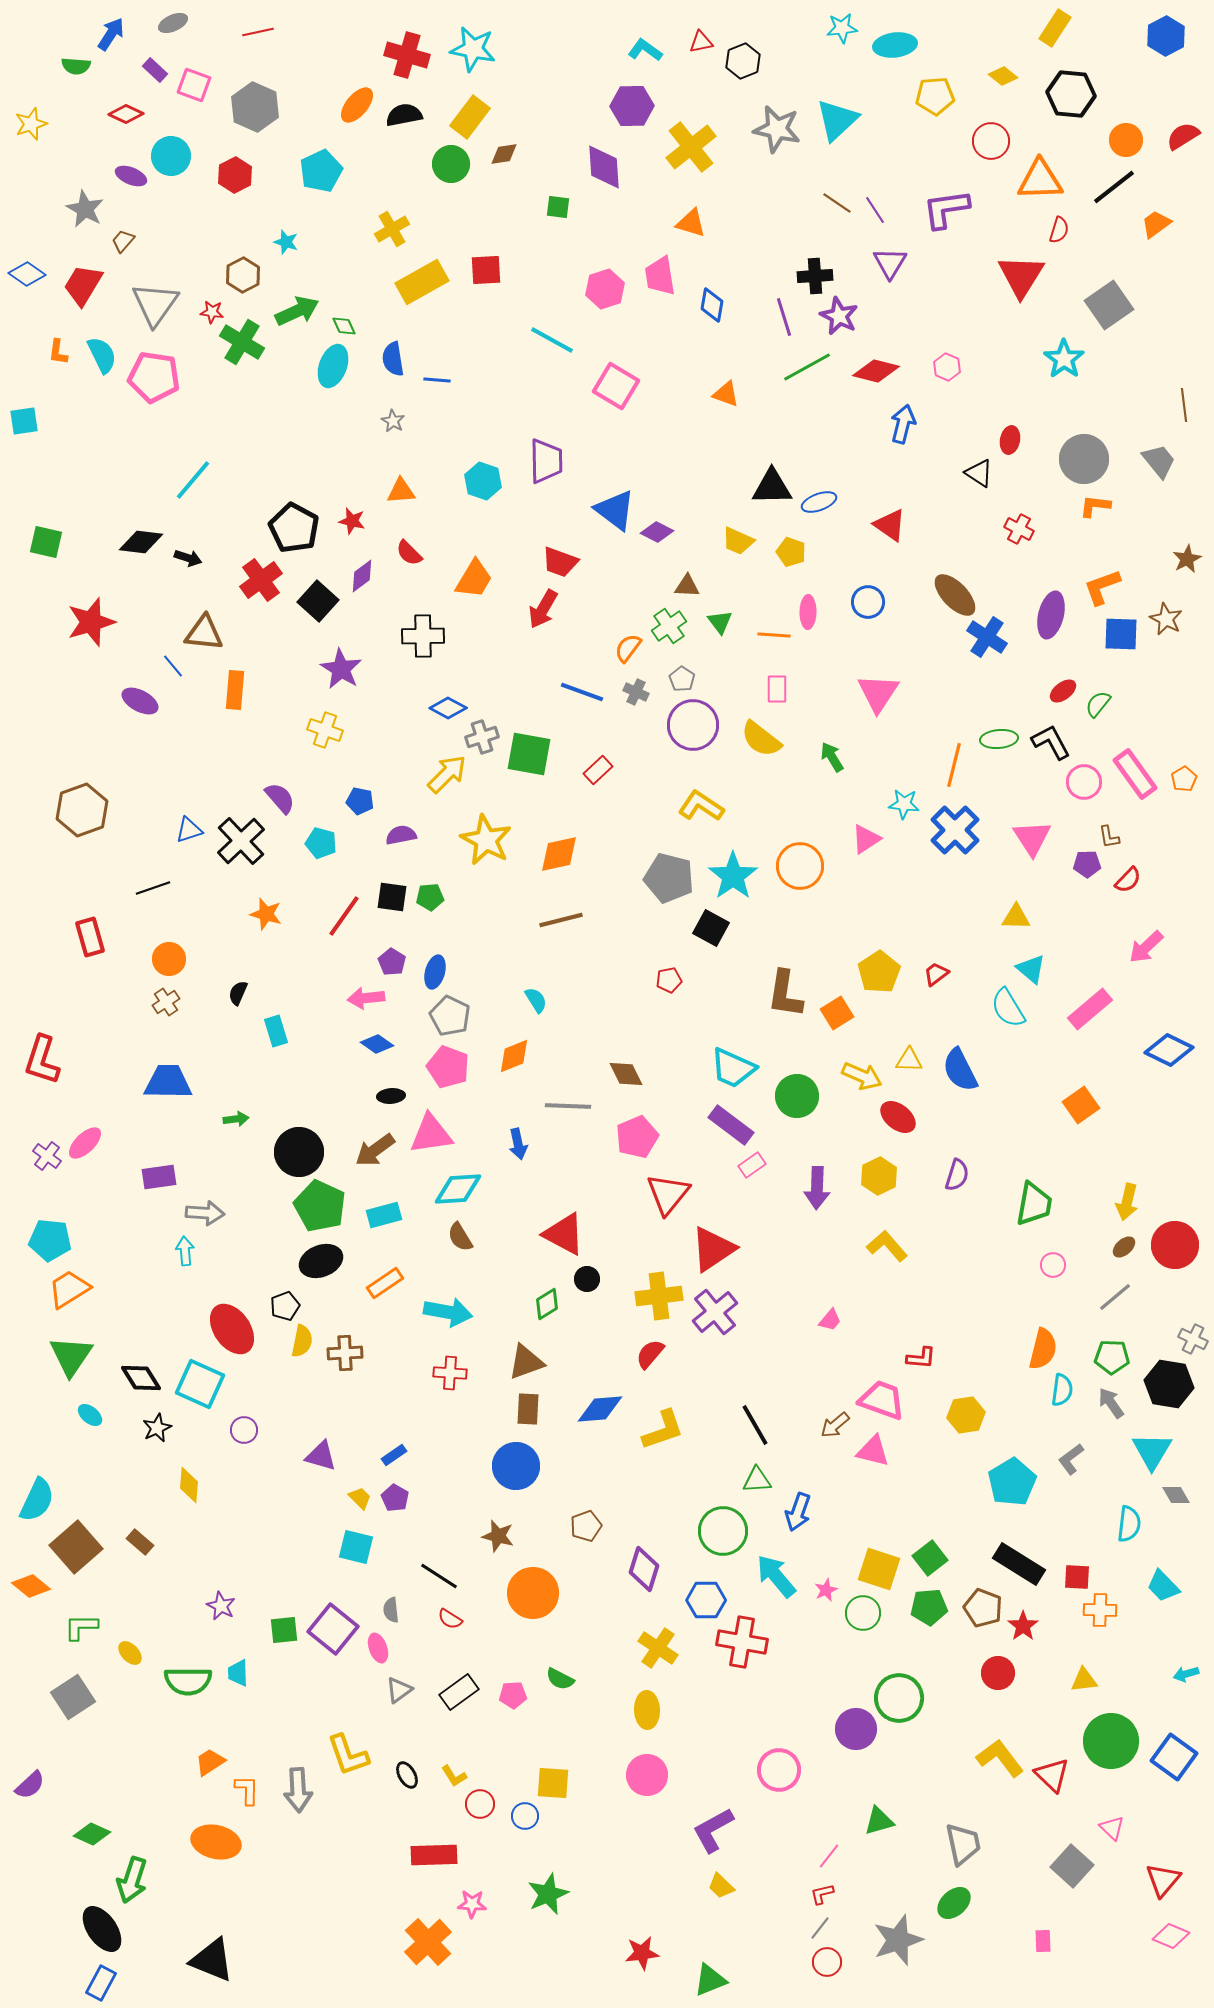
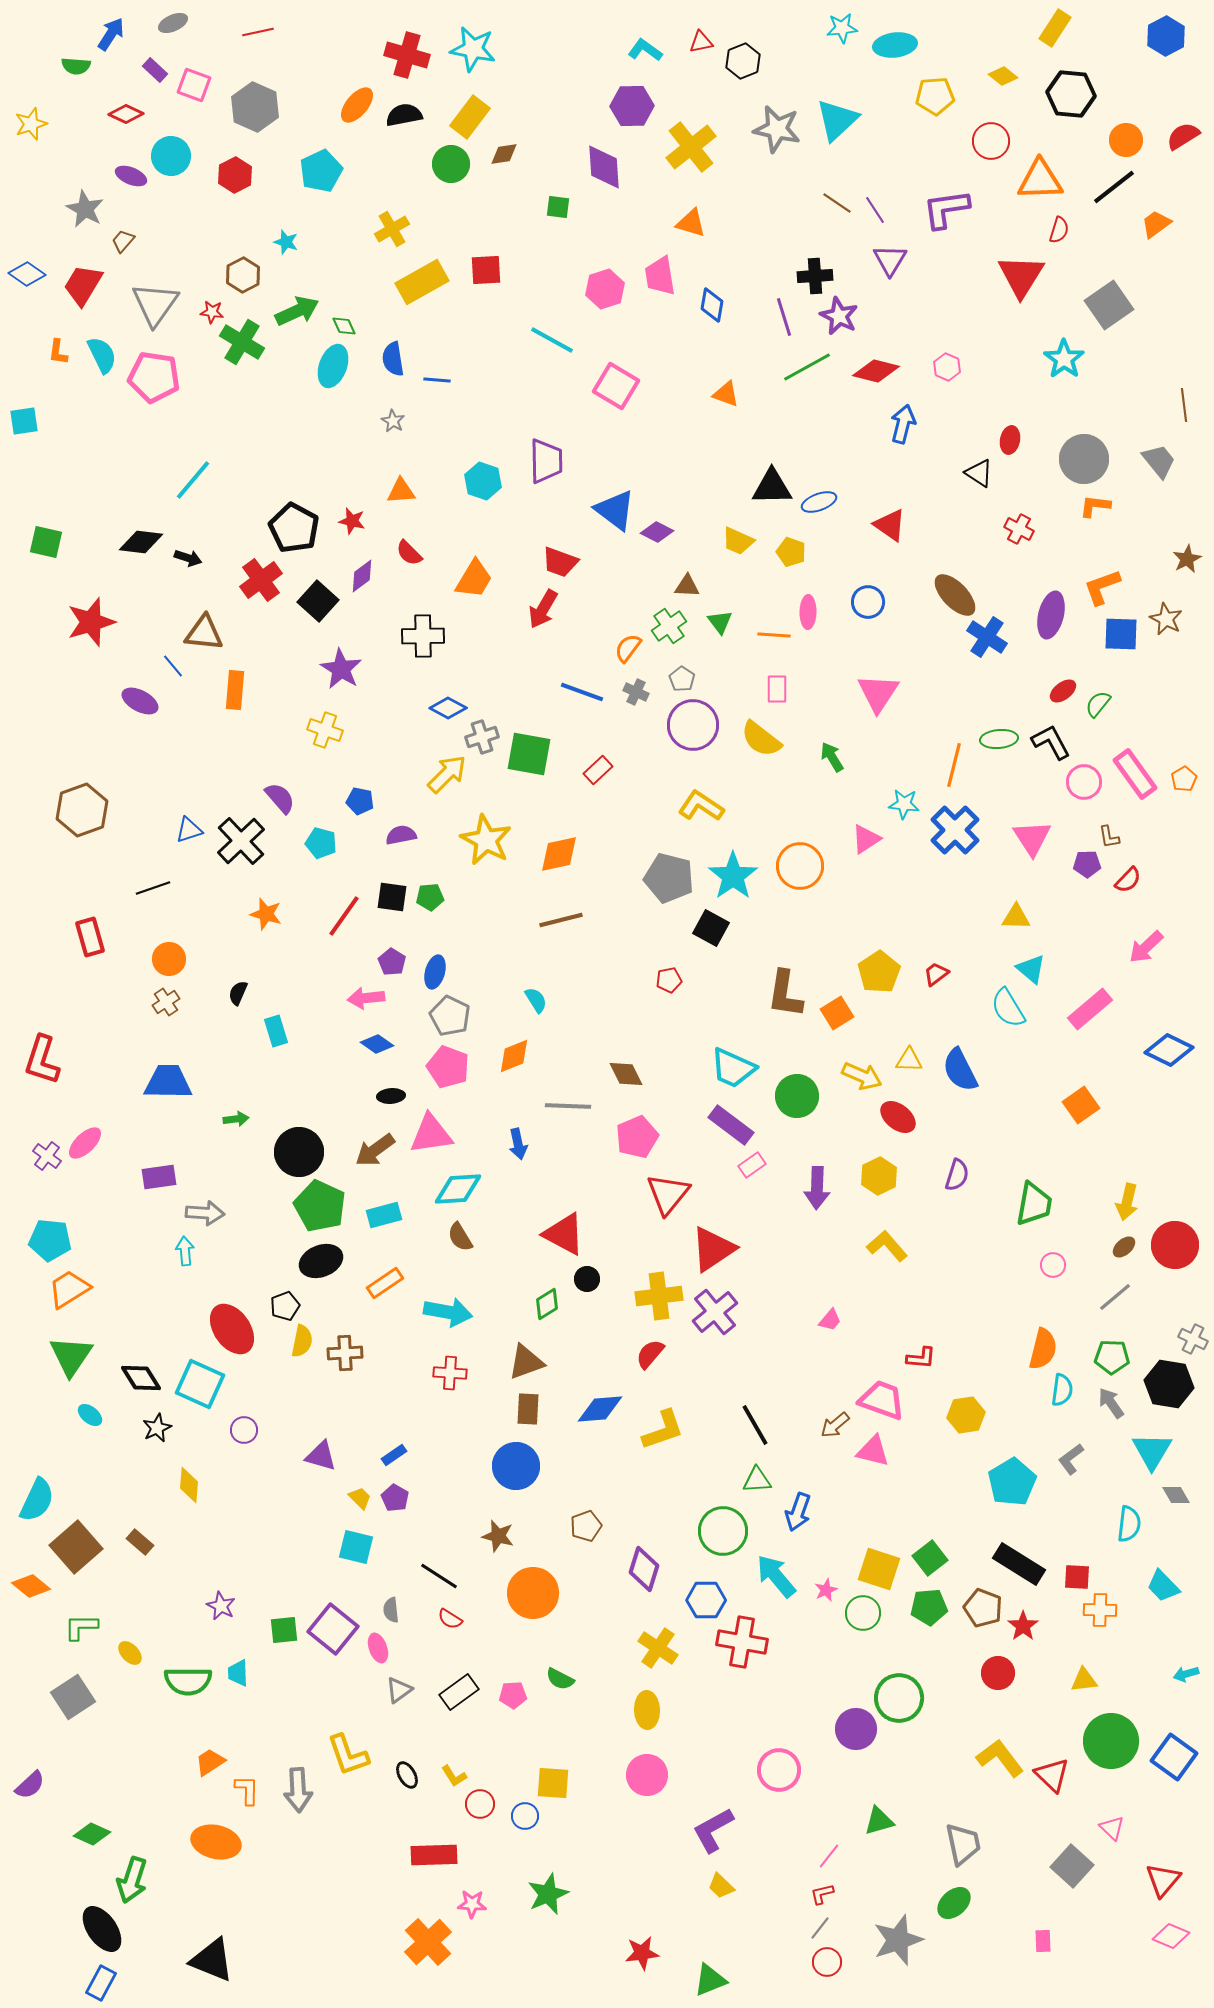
purple triangle at (890, 263): moved 3 px up
